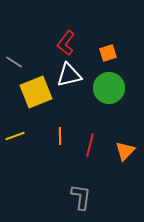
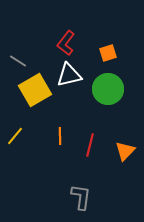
gray line: moved 4 px right, 1 px up
green circle: moved 1 px left, 1 px down
yellow square: moved 1 px left, 2 px up; rotated 8 degrees counterclockwise
yellow line: rotated 30 degrees counterclockwise
